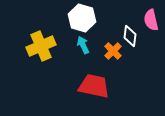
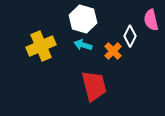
white hexagon: moved 1 px right, 1 px down
white diamond: rotated 20 degrees clockwise
cyan arrow: rotated 48 degrees counterclockwise
red trapezoid: rotated 64 degrees clockwise
